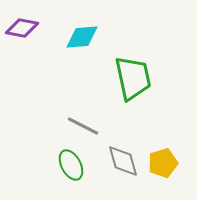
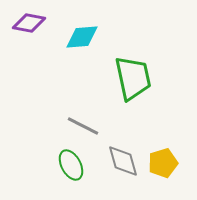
purple diamond: moved 7 px right, 5 px up
